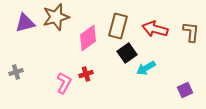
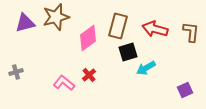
black square: moved 1 px right, 1 px up; rotated 18 degrees clockwise
red cross: moved 3 px right, 1 px down; rotated 24 degrees counterclockwise
pink L-shape: rotated 80 degrees counterclockwise
